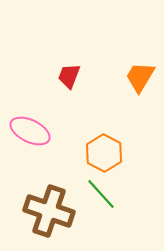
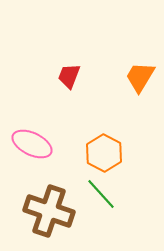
pink ellipse: moved 2 px right, 13 px down
